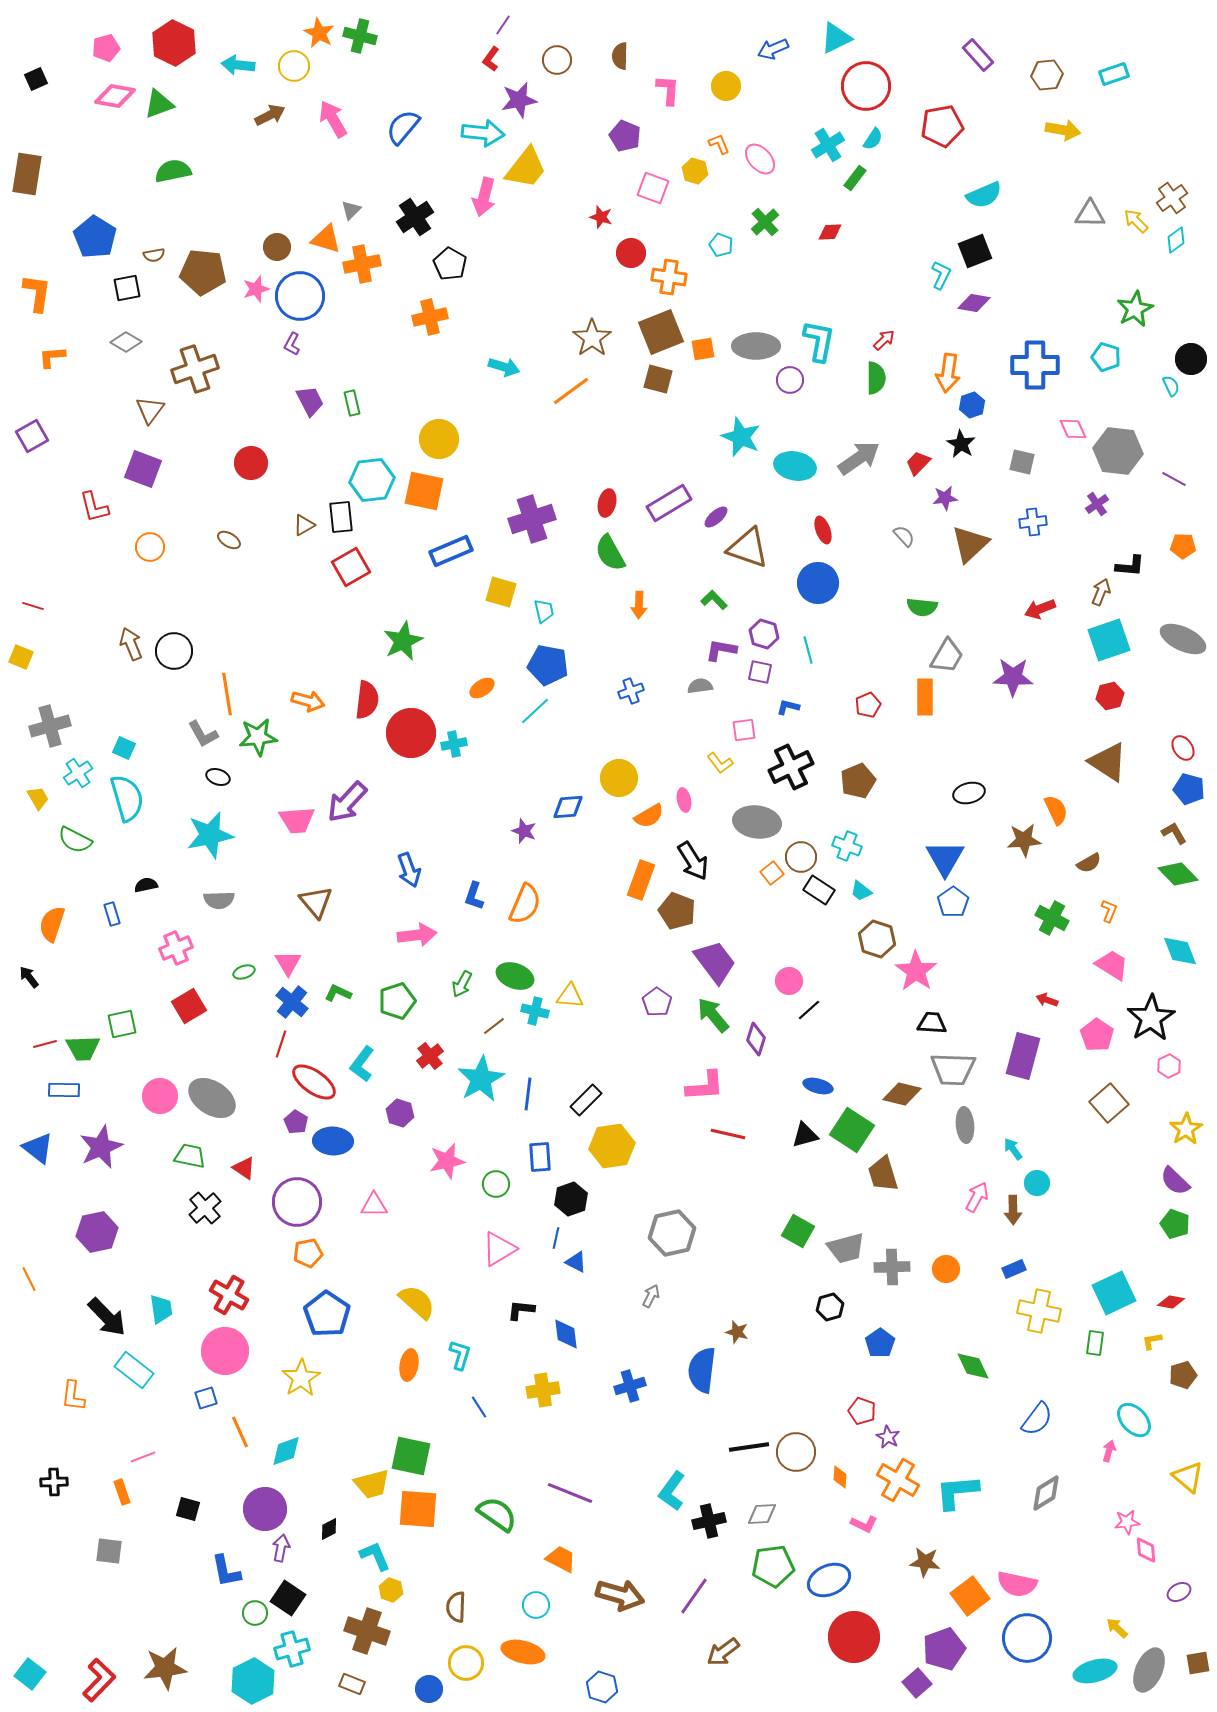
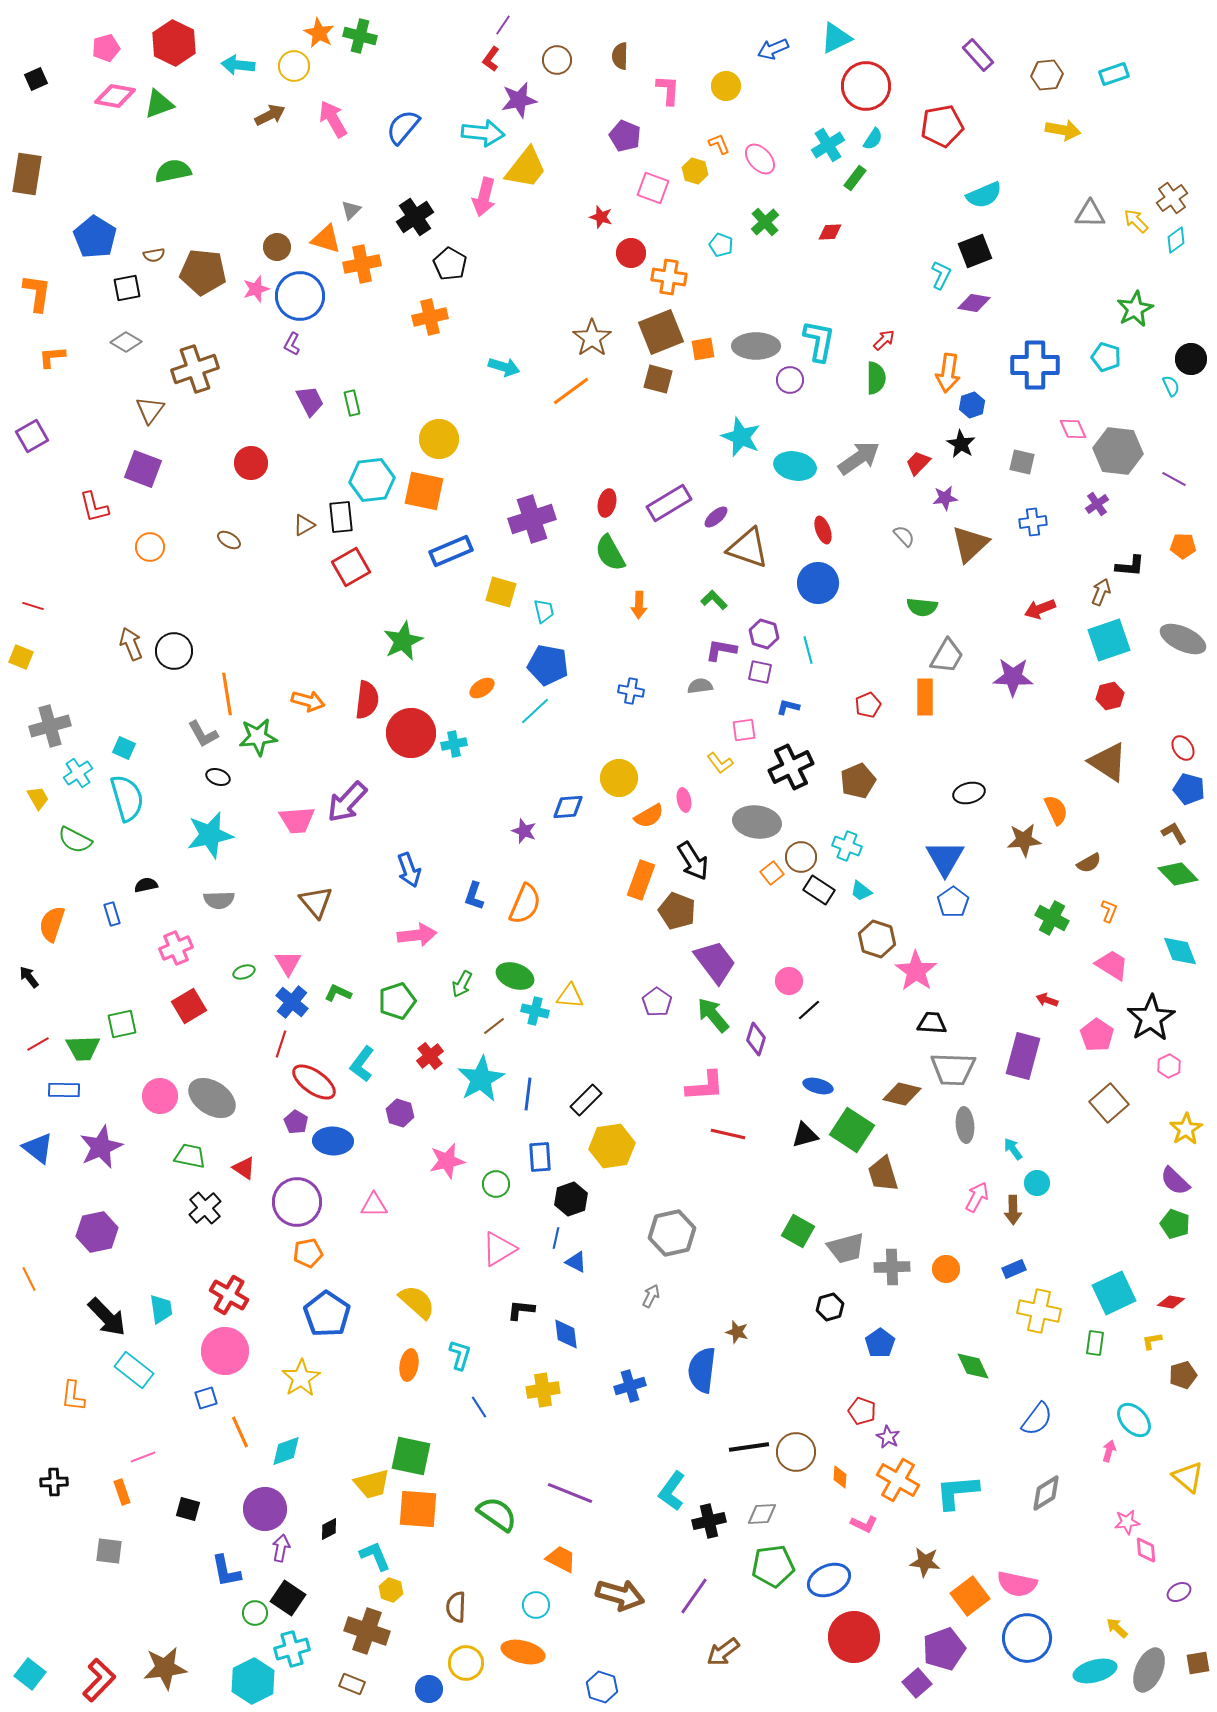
blue cross at (631, 691): rotated 30 degrees clockwise
red line at (45, 1044): moved 7 px left; rotated 15 degrees counterclockwise
